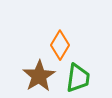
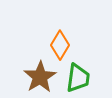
brown star: moved 1 px right, 1 px down
